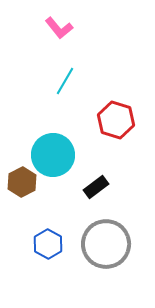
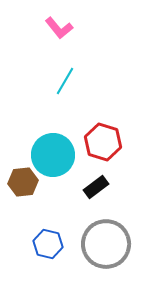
red hexagon: moved 13 px left, 22 px down
brown hexagon: moved 1 px right; rotated 20 degrees clockwise
blue hexagon: rotated 16 degrees counterclockwise
